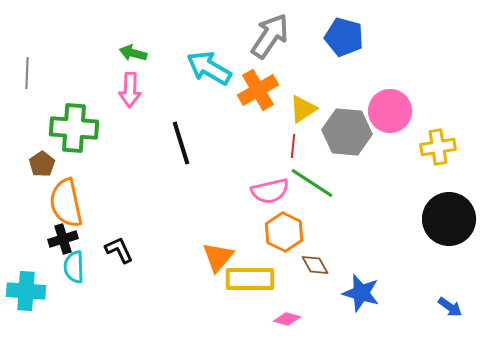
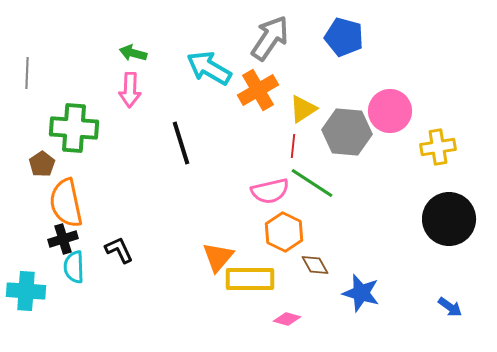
gray arrow: moved 2 px down
